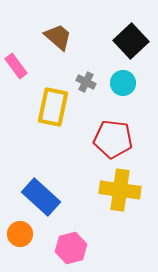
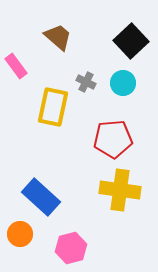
red pentagon: rotated 12 degrees counterclockwise
